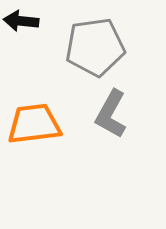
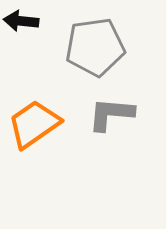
gray L-shape: rotated 66 degrees clockwise
orange trapezoid: rotated 28 degrees counterclockwise
